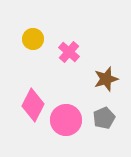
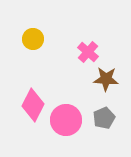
pink cross: moved 19 px right
brown star: rotated 20 degrees clockwise
